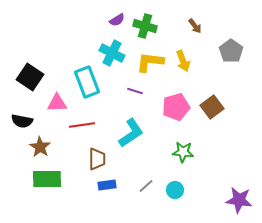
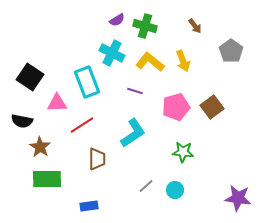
yellow L-shape: rotated 32 degrees clockwise
red line: rotated 25 degrees counterclockwise
cyan L-shape: moved 2 px right
blue rectangle: moved 18 px left, 21 px down
purple star: moved 1 px left, 2 px up
